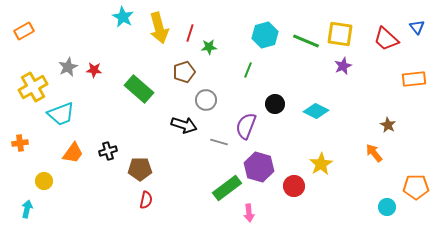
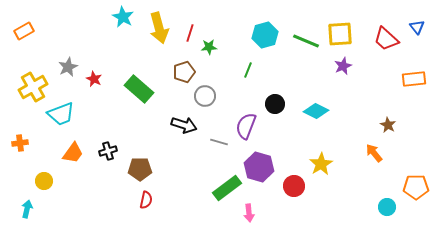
yellow square at (340, 34): rotated 12 degrees counterclockwise
red star at (94, 70): moved 9 px down; rotated 21 degrees clockwise
gray circle at (206, 100): moved 1 px left, 4 px up
